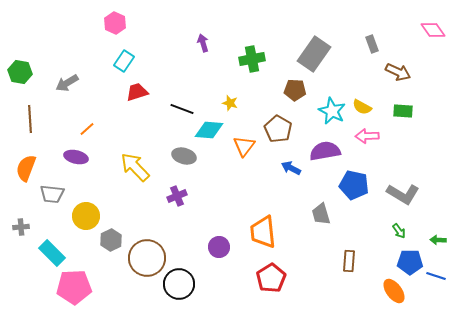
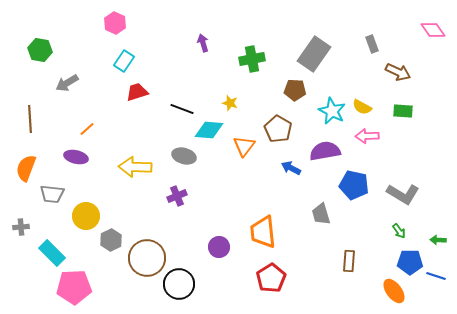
green hexagon at (20, 72): moved 20 px right, 22 px up
yellow arrow at (135, 167): rotated 44 degrees counterclockwise
